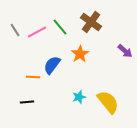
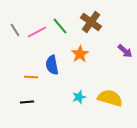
green line: moved 1 px up
blue semicircle: rotated 48 degrees counterclockwise
orange line: moved 2 px left
yellow semicircle: moved 2 px right, 4 px up; rotated 35 degrees counterclockwise
